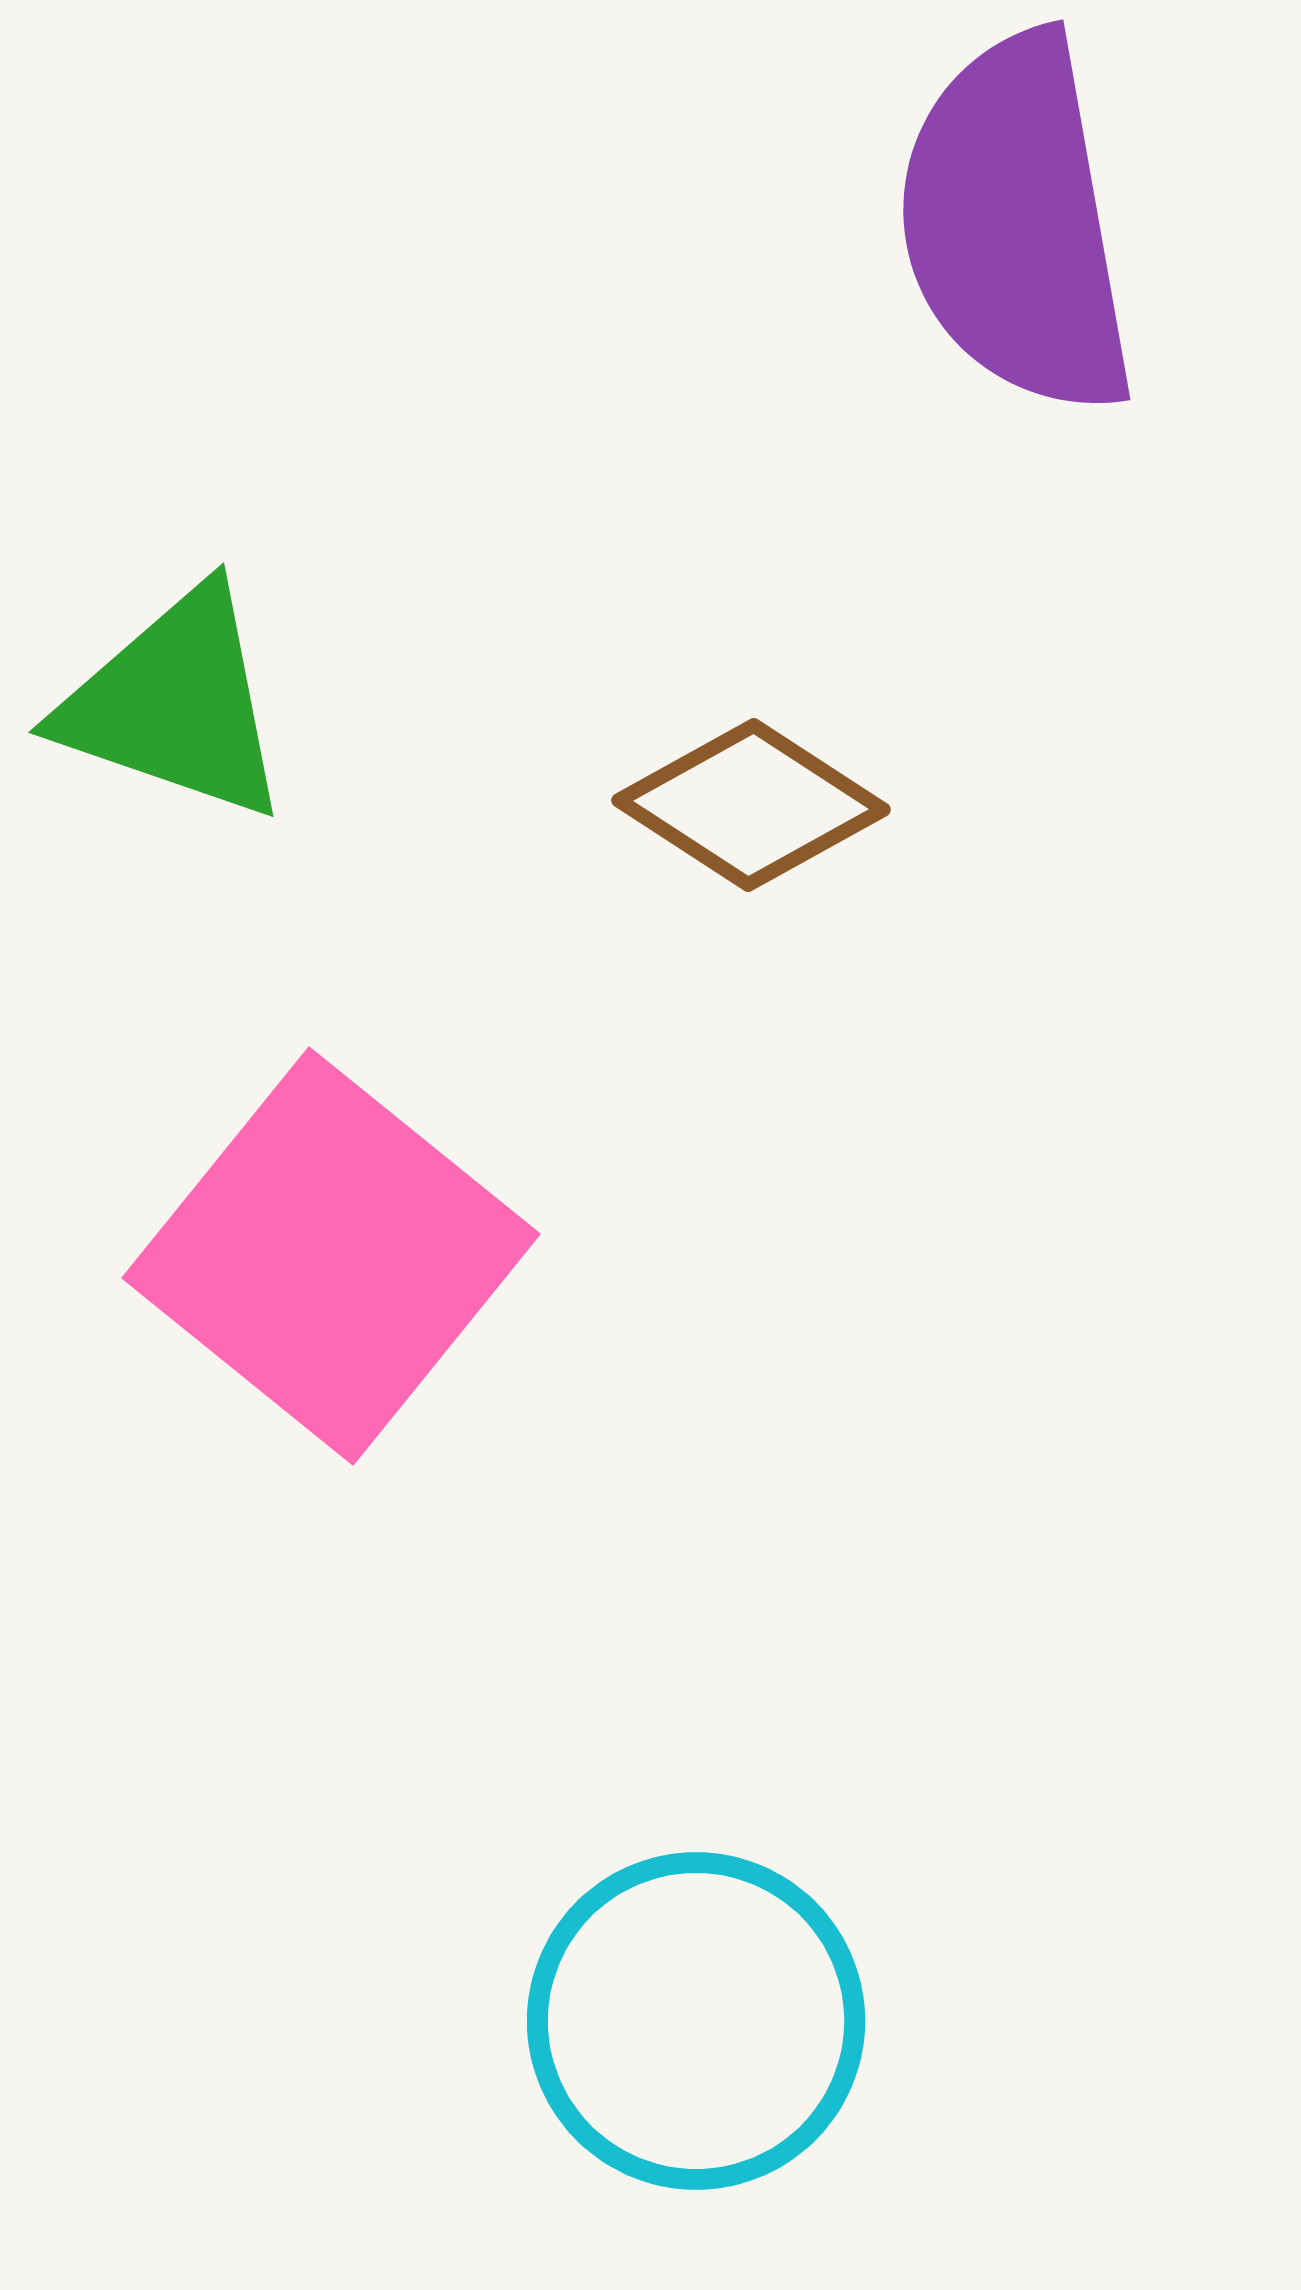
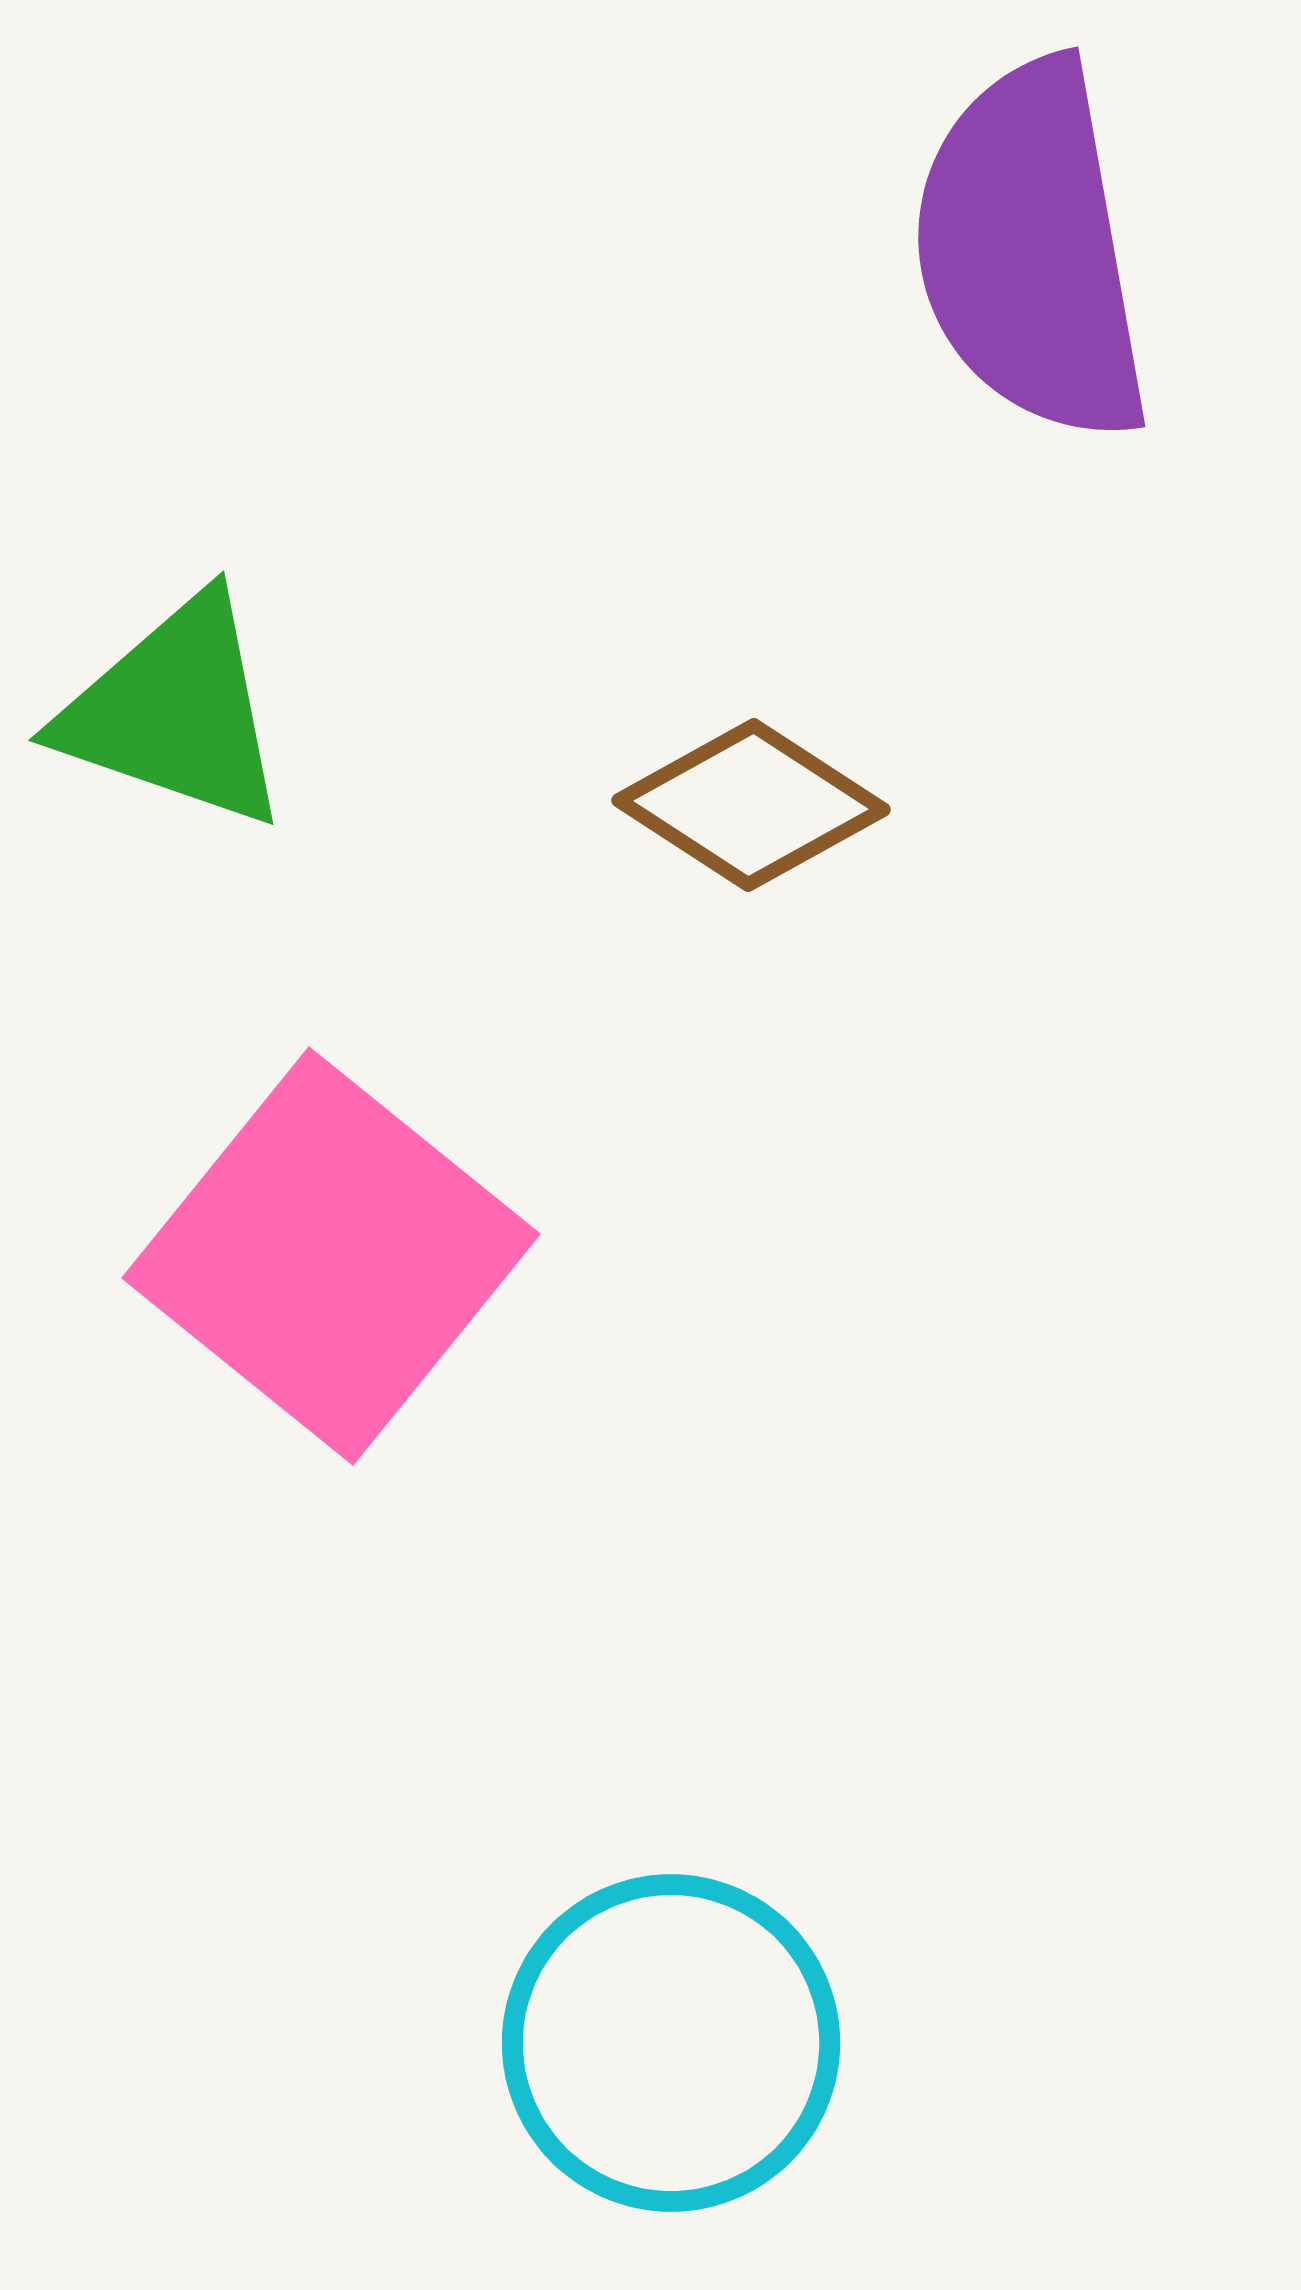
purple semicircle: moved 15 px right, 27 px down
green triangle: moved 8 px down
cyan circle: moved 25 px left, 22 px down
